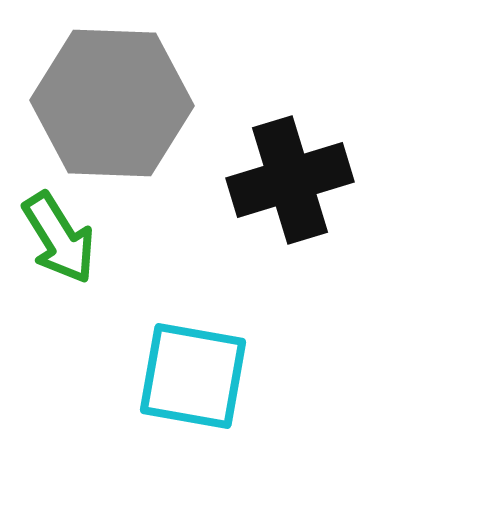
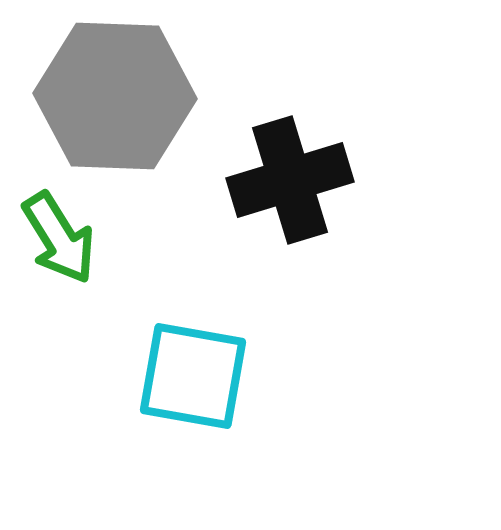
gray hexagon: moved 3 px right, 7 px up
